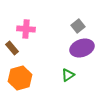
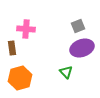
gray square: rotated 16 degrees clockwise
brown rectangle: rotated 32 degrees clockwise
green triangle: moved 2 px left, 3 px up; rotated 40 degrees counterclockwise
